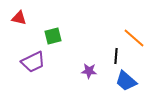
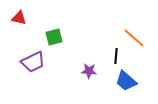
green square: moved 1 px right, 1 px down
